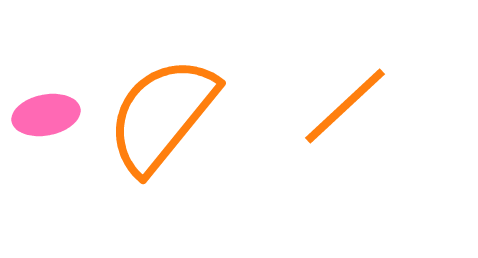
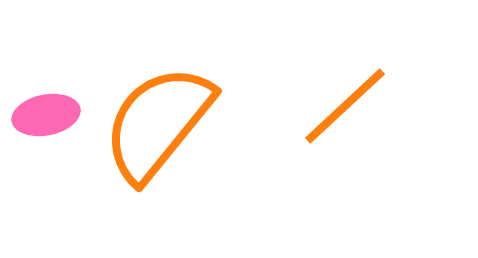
orange semicircle: moved 4 px left, 8 px down
